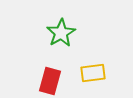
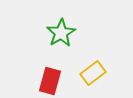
yellow rectangle: rotated 30 degrees counterclockwise
